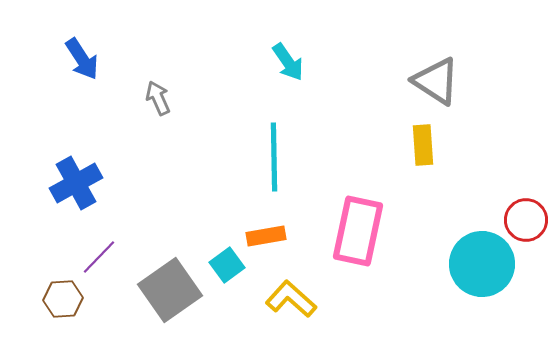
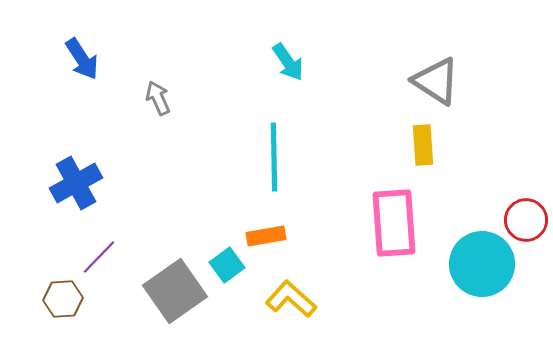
pink rectangle: moved 36 px right, 8 px up; rotated 16 degrees counterclockwise
gray square: moved 5 px right, 1 px down
